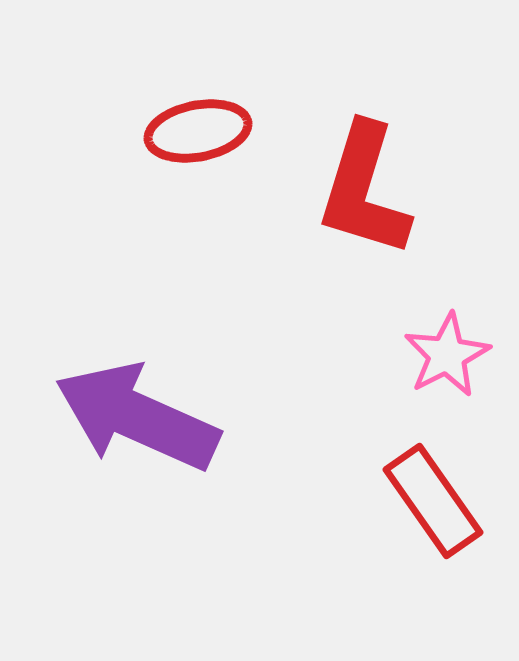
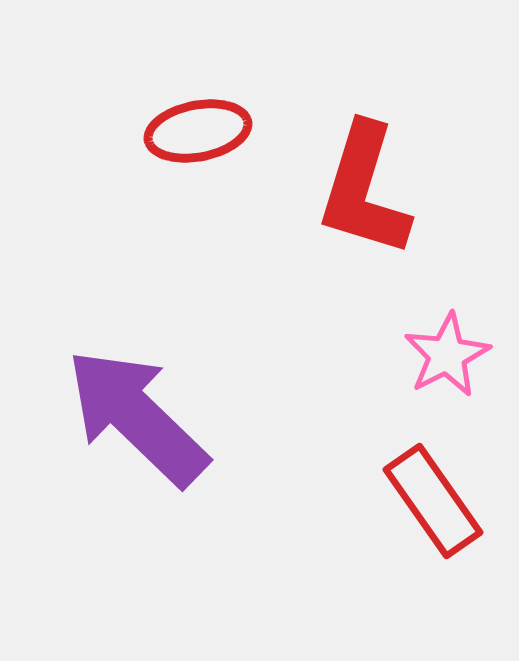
purple arrow: rotated 20 degrees clockwise
